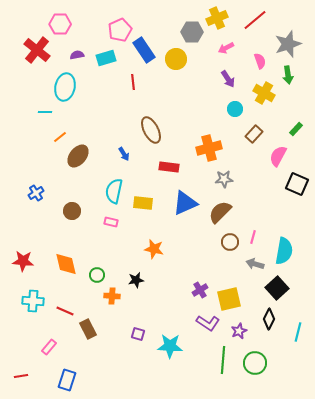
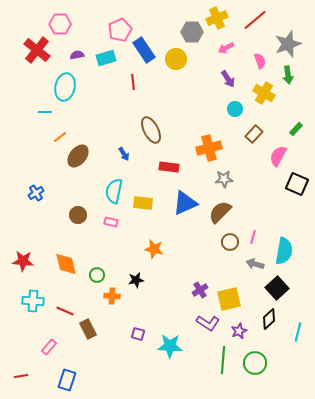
brown circle at (72, 211): moved 6 px right, 4 px down
black diamond at (269, 319): rotated 20 degrees clockwise
